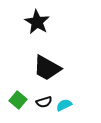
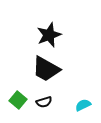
black star: moved 12 px right, 13 px down; rotated 20 degrees clockwise
black trapezoid: moved 1 px left, 1 px down
cyan semicircle: moved 19 px right
